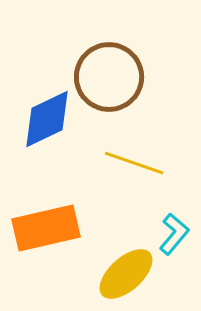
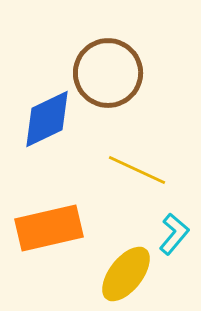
brown circle: moved 1 px left, 4 px up
yellow line: moved 3 px right, 7 px down; rotated 6 degrees clockwise
orange rectangle: moved 3 px right
yellow ellipse: rotated 10 degrees counterclockwise
